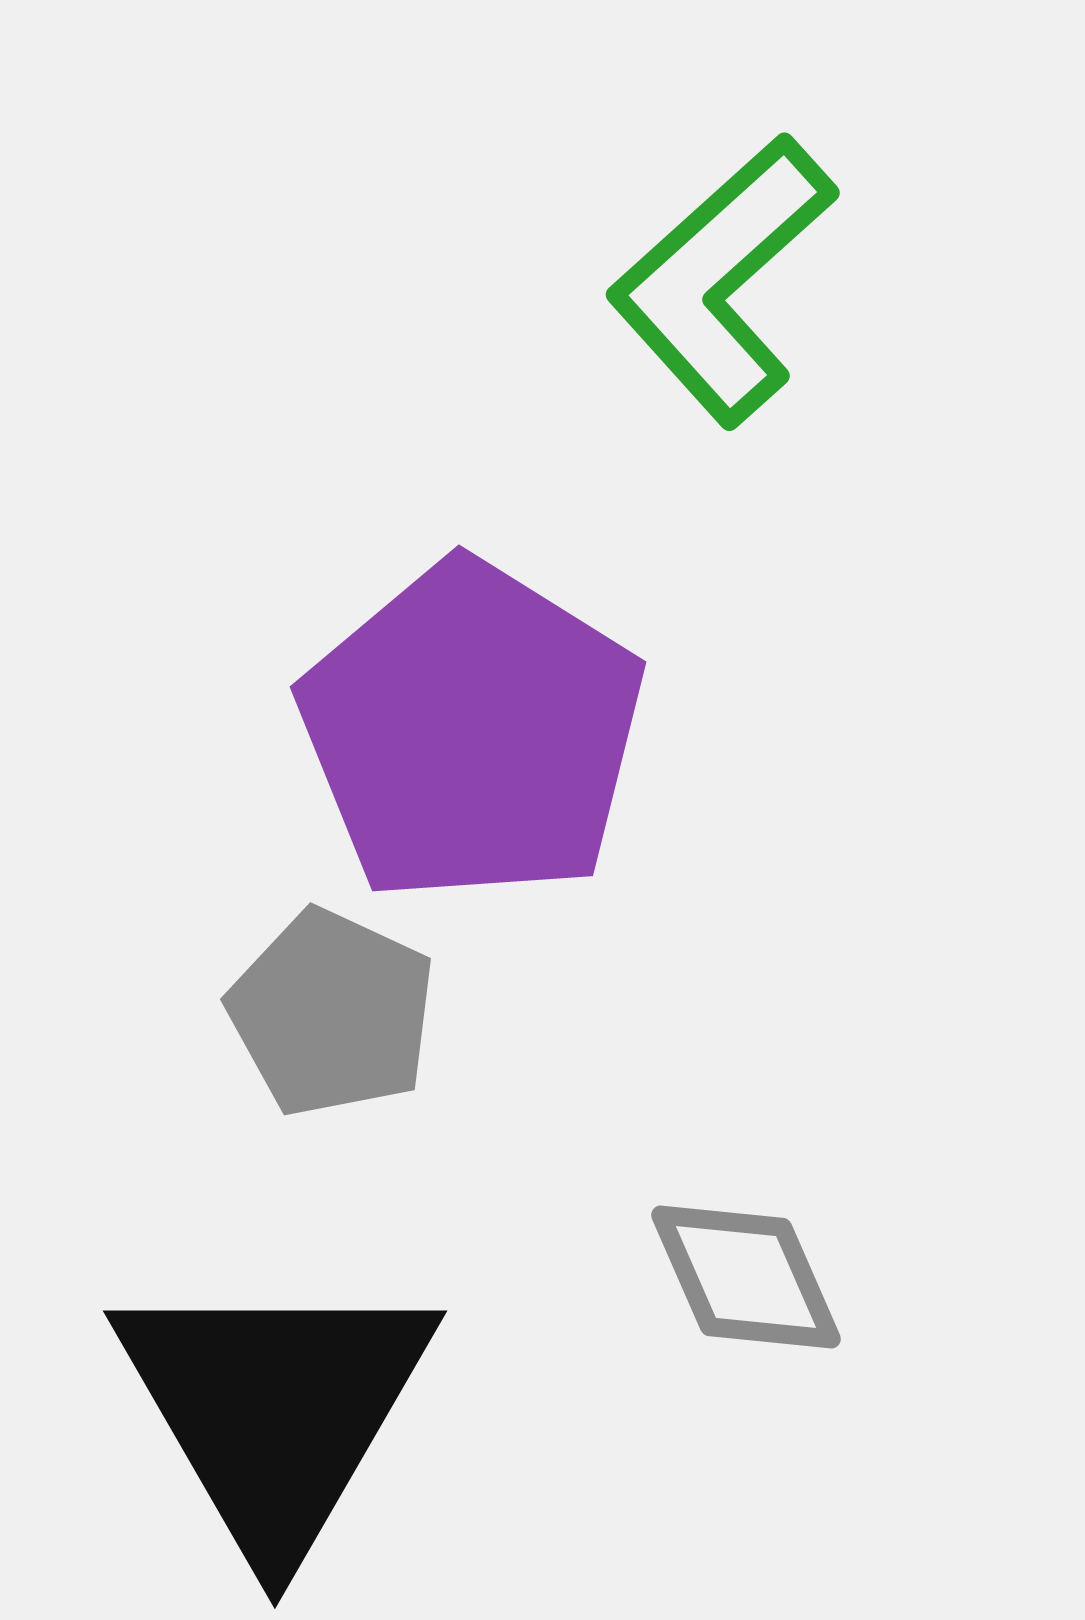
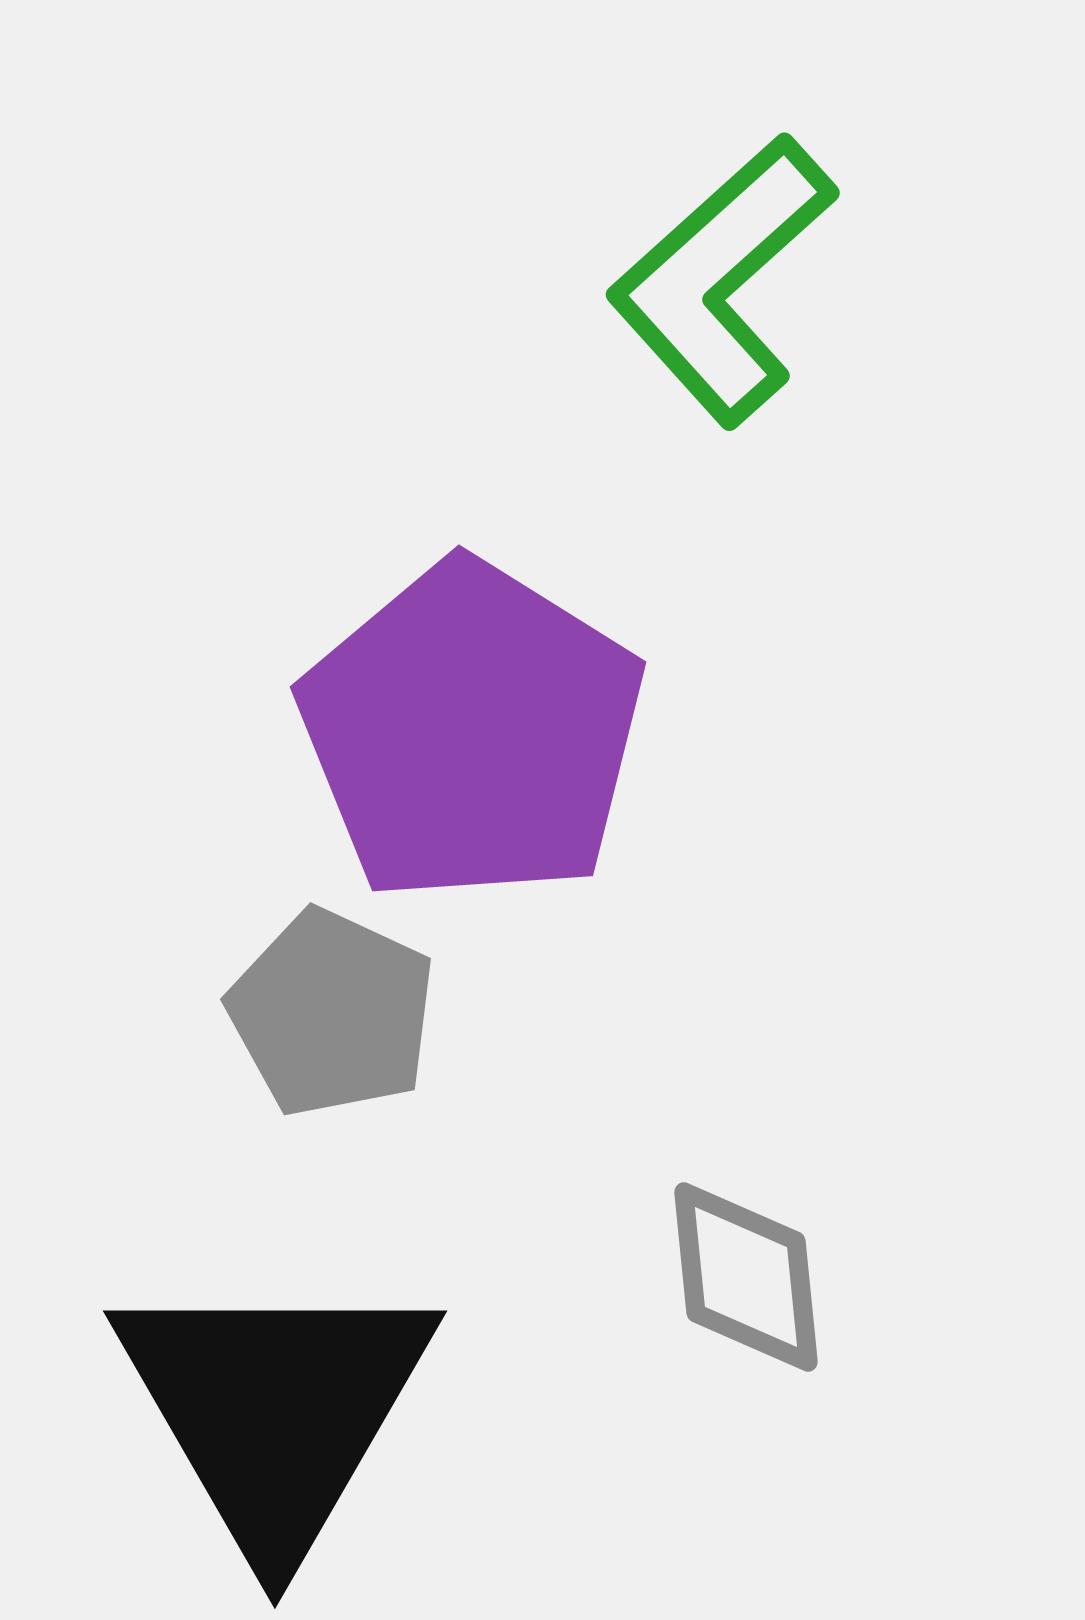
gray diamond: rotated 18 degrees clockwise
